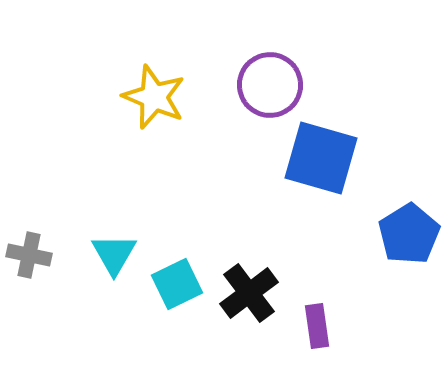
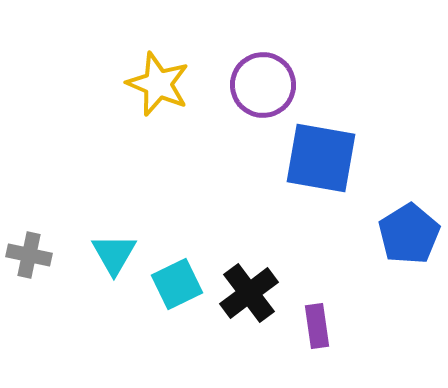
purple circle: moved 7 px left
yellow star: moved 4 px right, 13 px up
blue square: rotated 6 degrees counterclockwise
